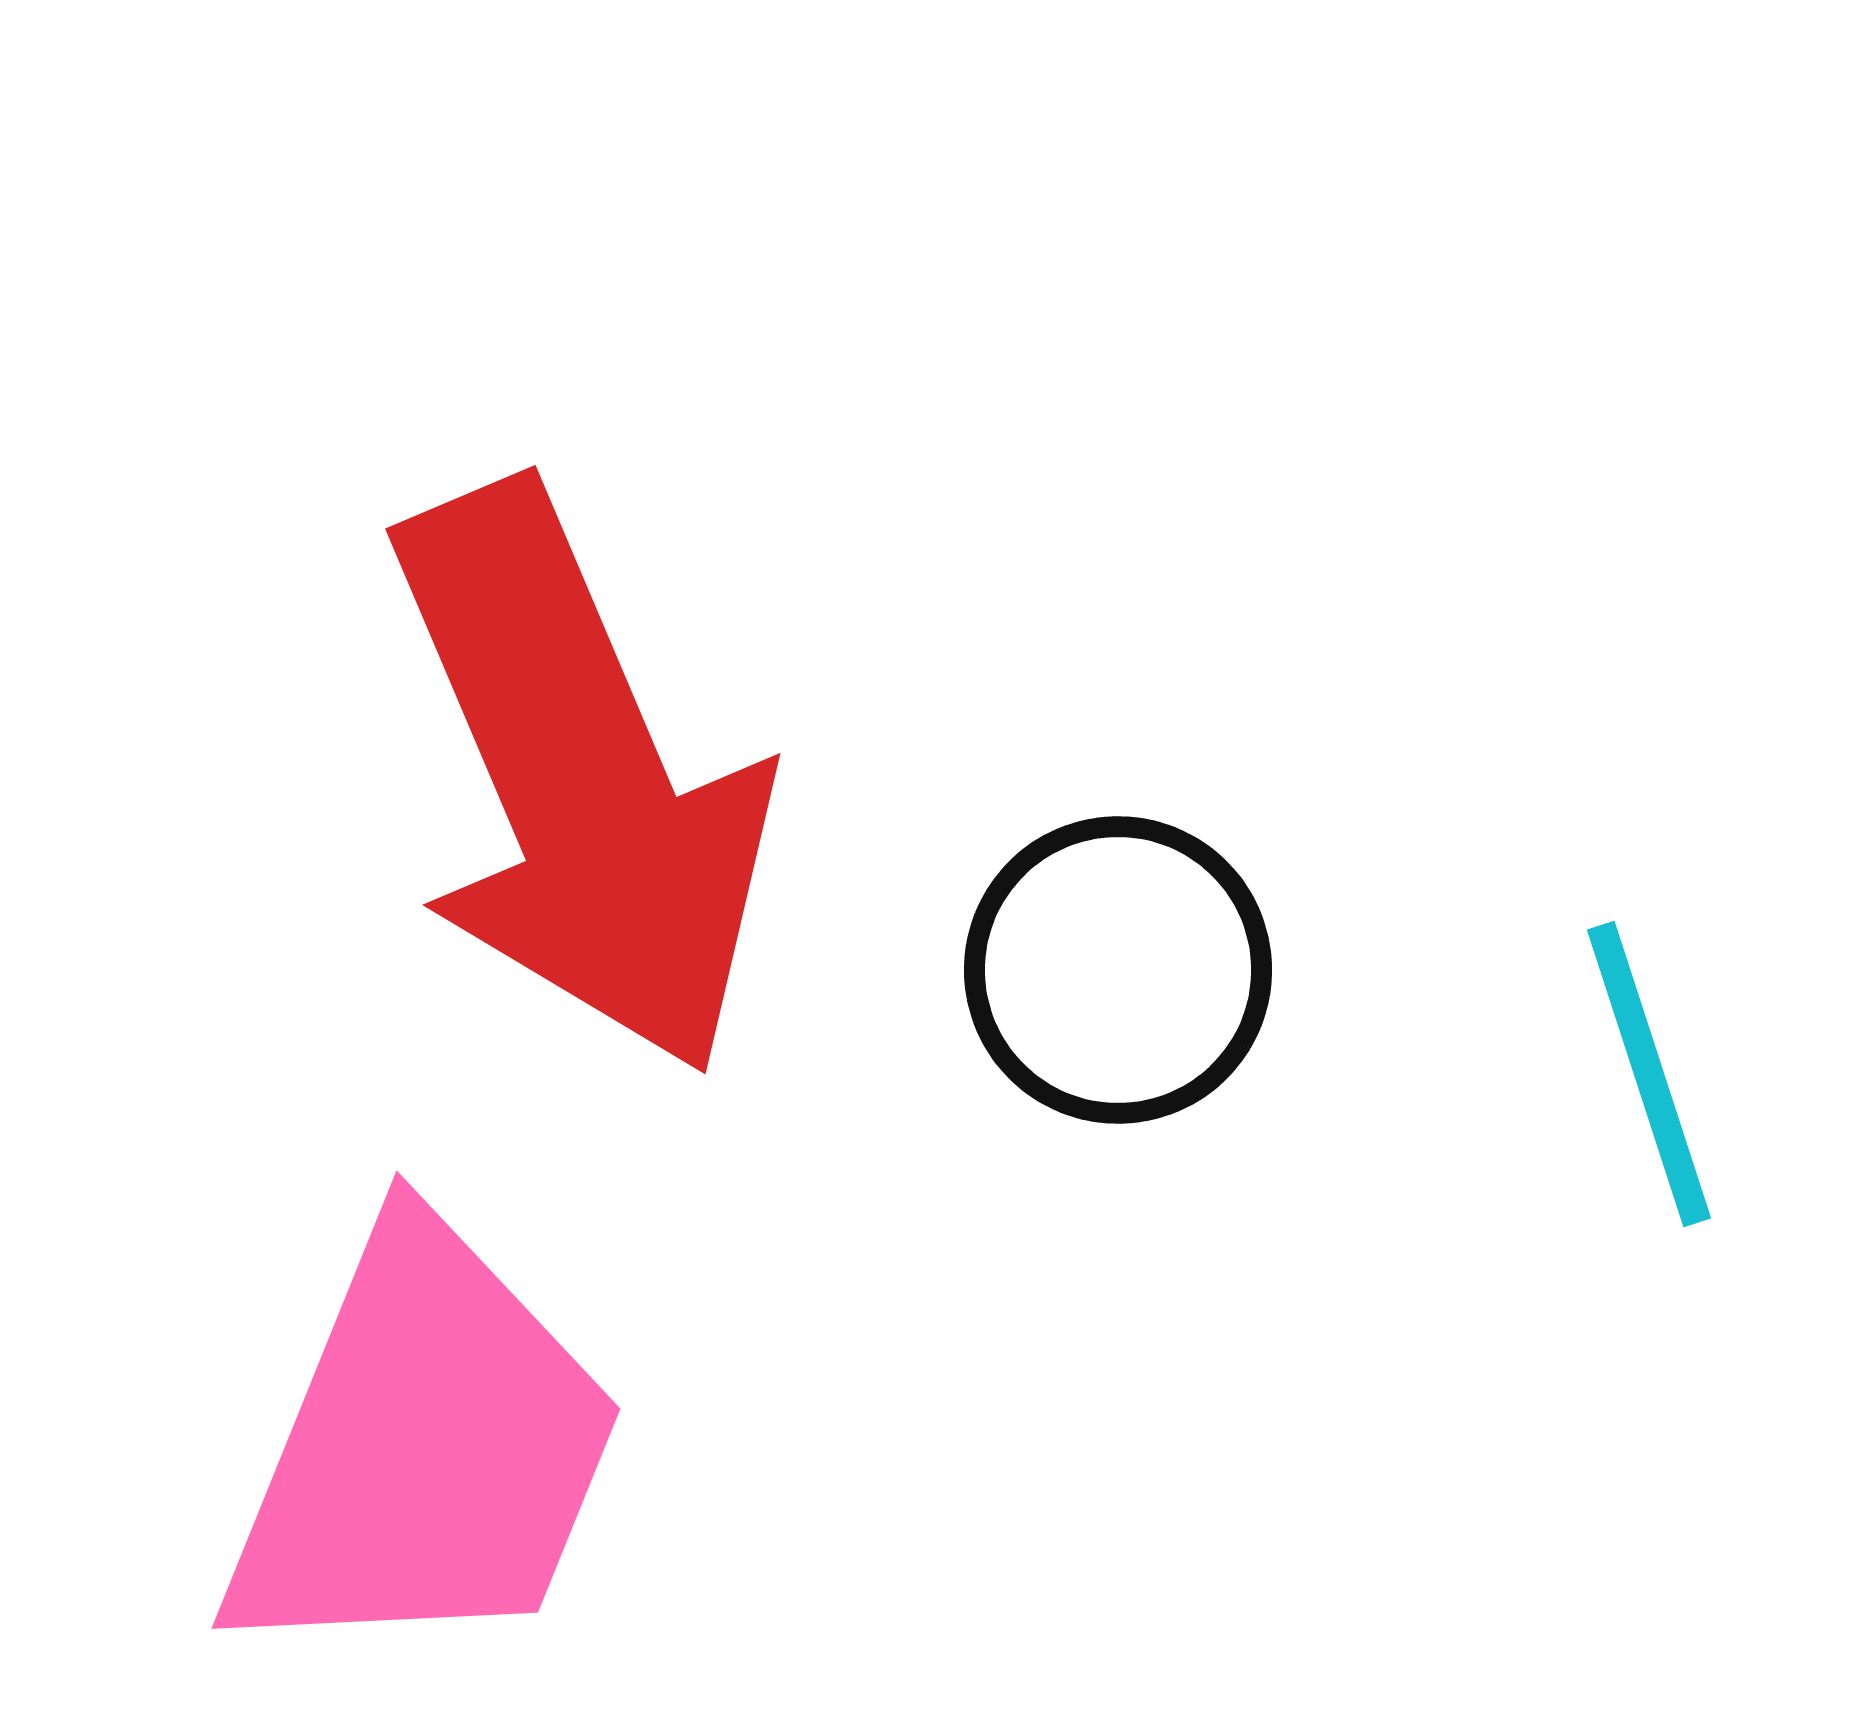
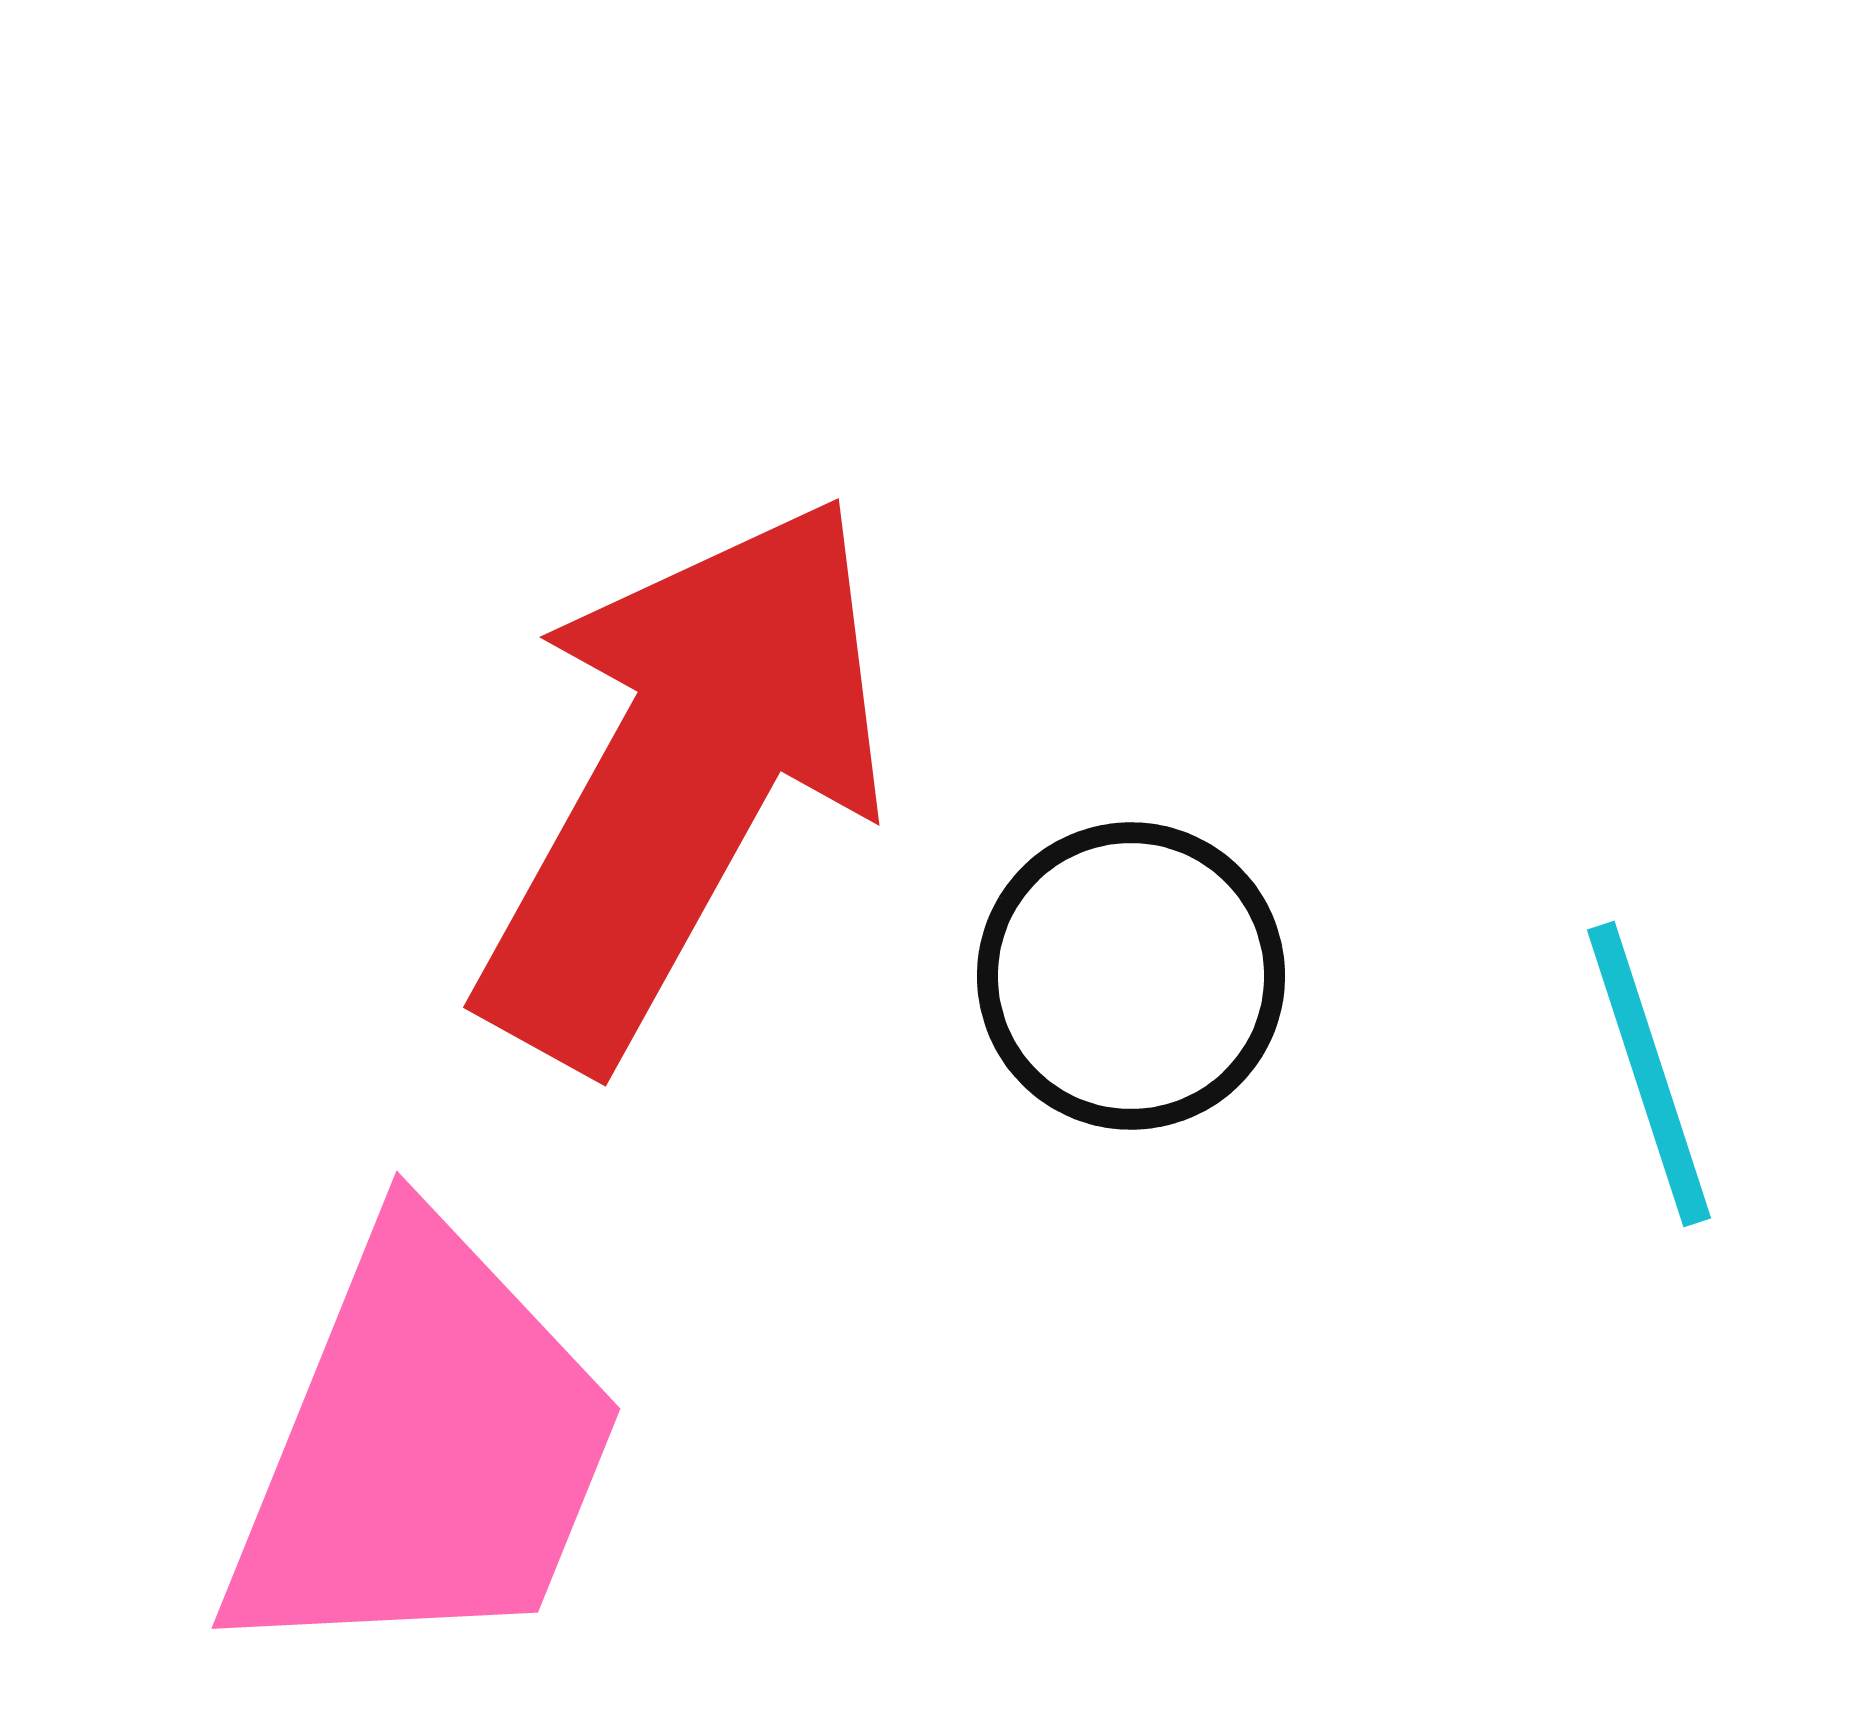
red arrow: moved 103 px right; rotated 128 degrees counterclockwise
black circle: moved 13 px right, 6 px down
